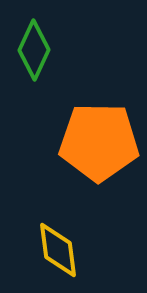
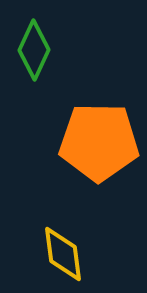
yellow diamond: moved 5 px right, 4 px down
